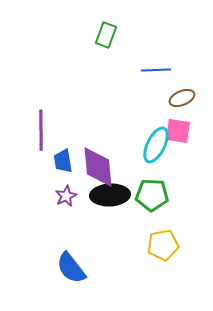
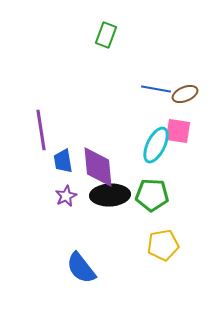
blue line: moved 19 px down; rotated 12 degrees clockwise
brown ellipse: moved 3 px right, 4 px up
purple line: rotated 9 degrees counterclockwise
blue semicircle: moved 10 px right
